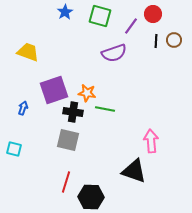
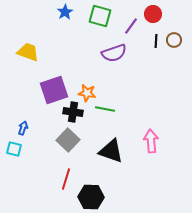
blue arrow: moved 20 px down
gray square: rotated 30 degrees clockwise
black triangle: moved 23 px left, 20 px up
red line: moved 3 px up
